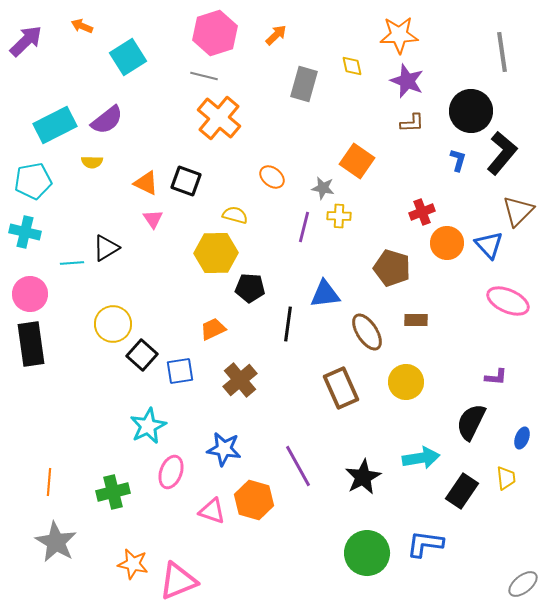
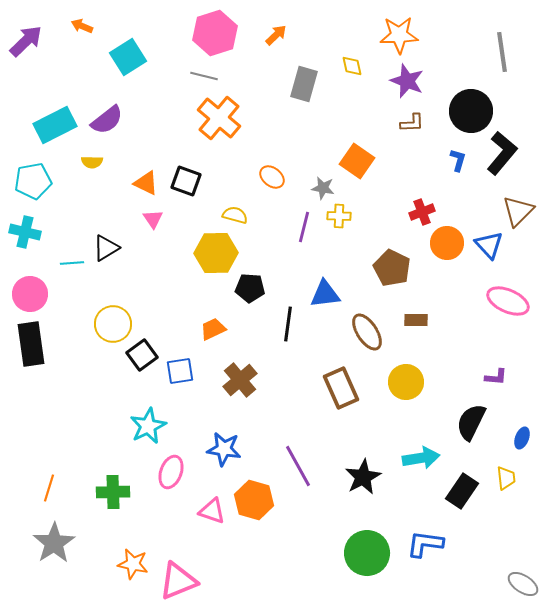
brown pentagon at (392, 268): rotated 9 degrees clockwise
black square at (142, 355): rotated 12 degrees clockwise
orange line at (49, 482): moved 6 px down; rotated 12 degrees clockwise
green cross at (113, 492): rotated 12 degrees clockwise
gray star at (56, 542): moved 2 px left, 1 px down; rotated 9 degrees clockwise
gray ellipse at (523, 584): rotated 72 degrees clockwise
